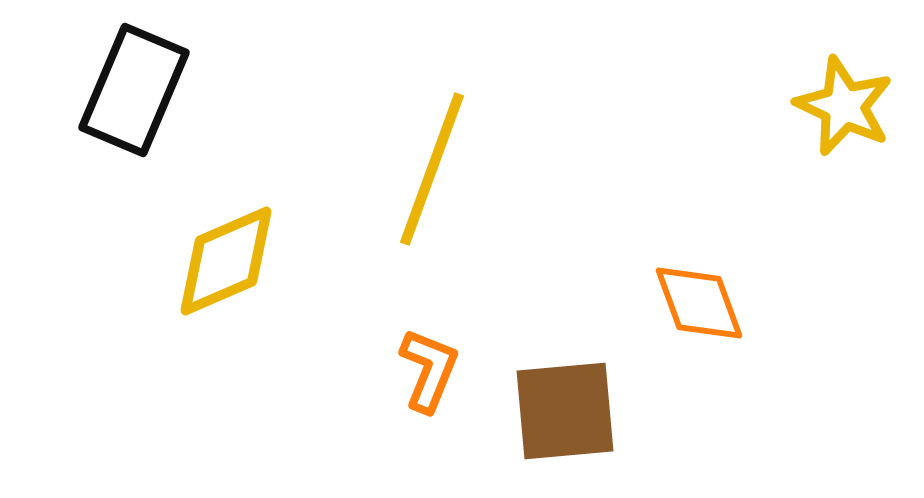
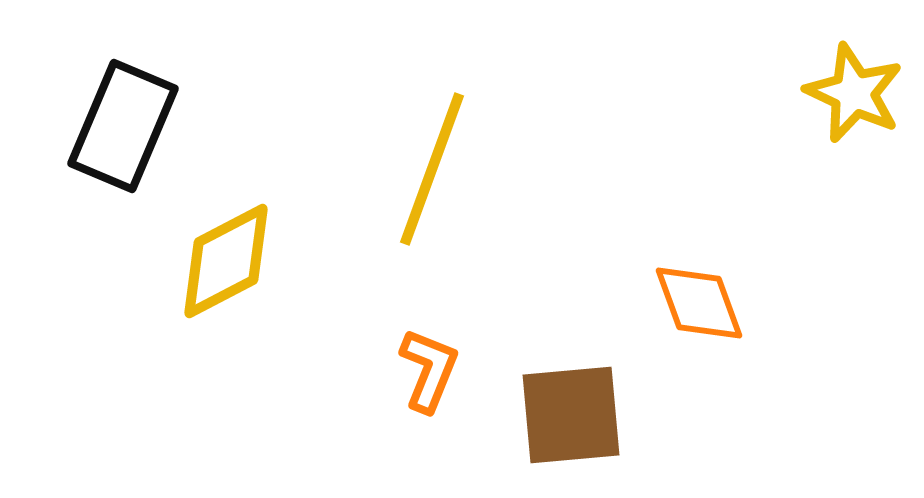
black rectangle: moved 11 px left, 36 px down
yellow star: moved 10 px right, 13 px up
yellow diamond: rotated 4 degrees counterclockwise
brown square: moved 6 px right, 4 px down
